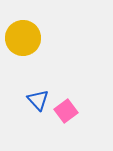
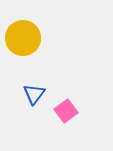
blue triangle: moved 4 px left, 6 px up; rotated 20 degrees clockwise
